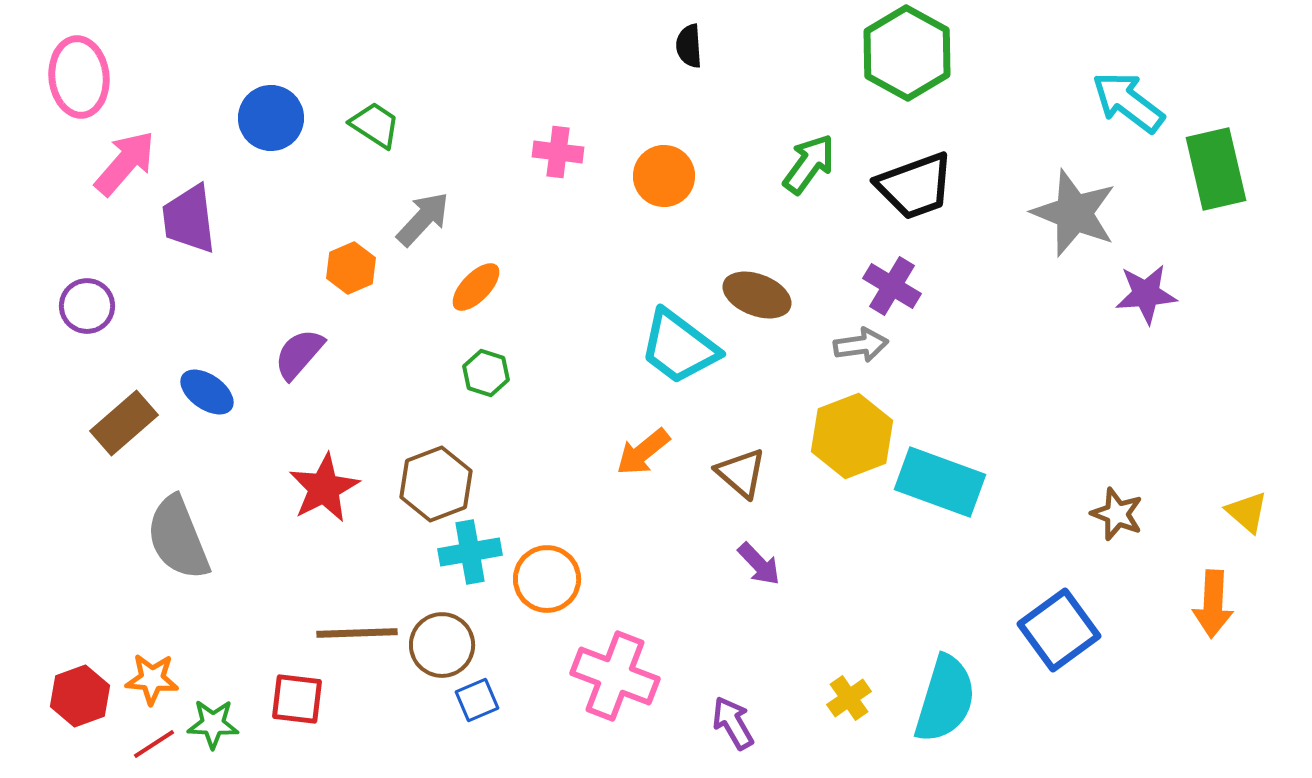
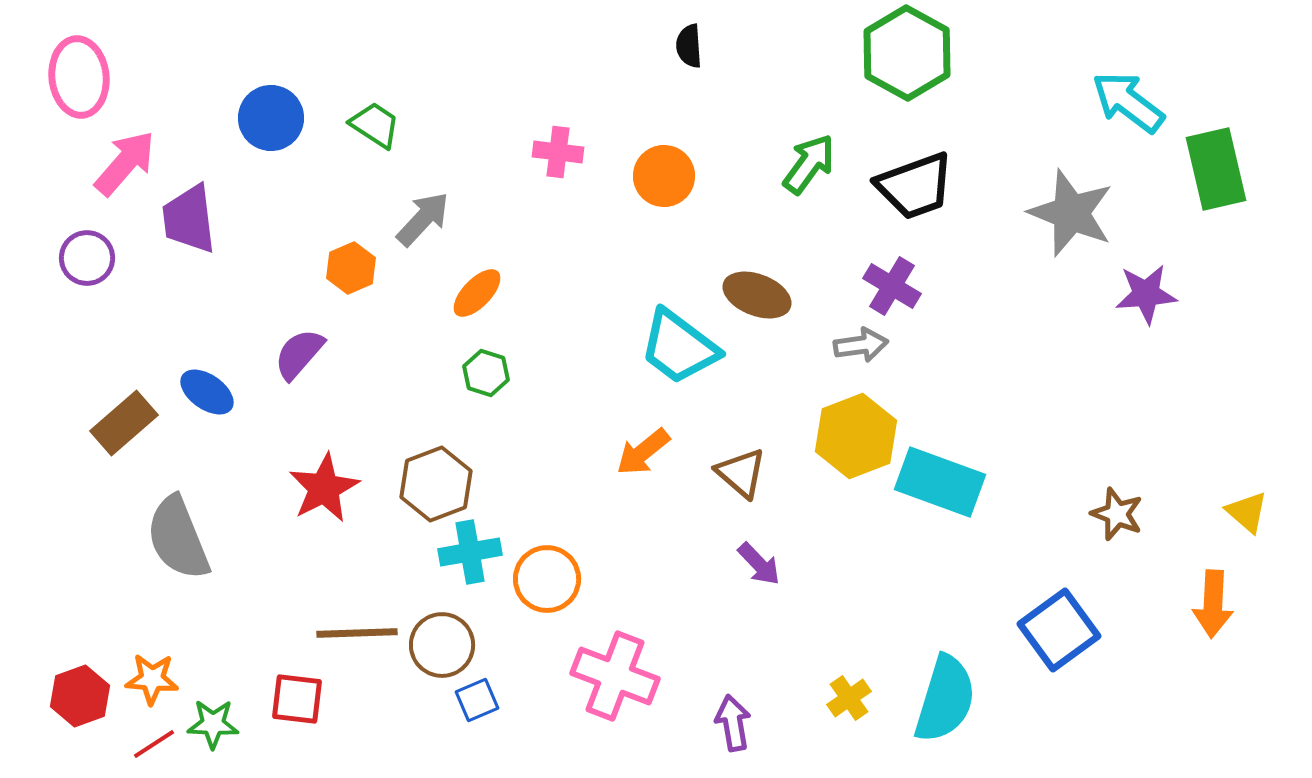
gray star at (1074, 213): moved 3 px left
orange ellipse at (476, 287): moved 1 px right, 6 px down
purple circle at (87, 306): moved 48 px up
yellow hexagon at (852, 436): moved 4 px right
purple arrow at (733, 723): rotated 20 degrees clockwise
